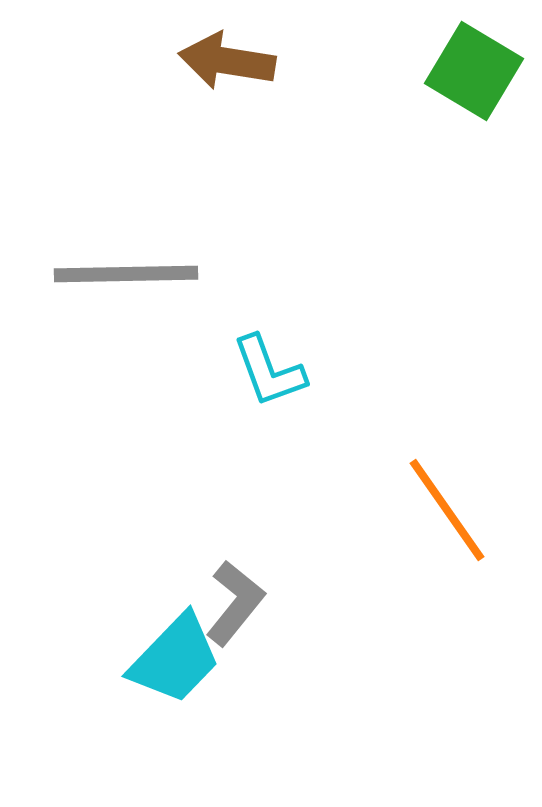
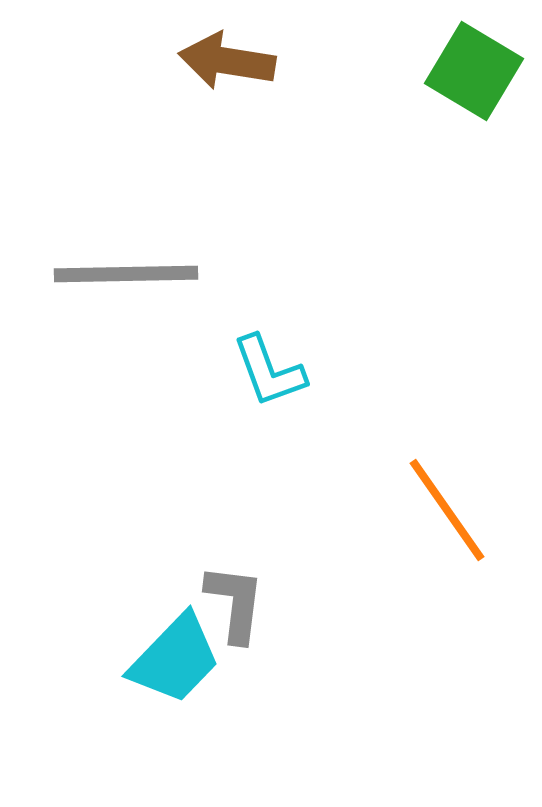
gray L-shape: rotated 32 degrees counterclockwise
